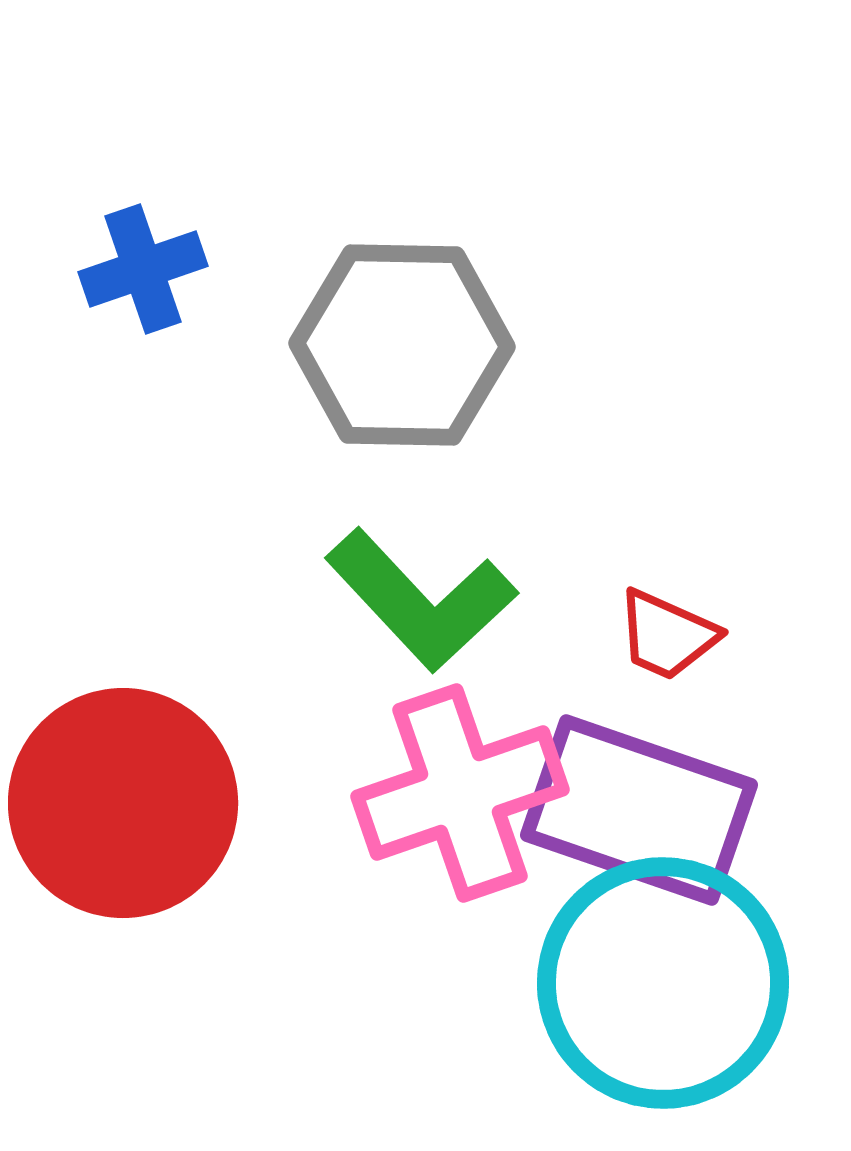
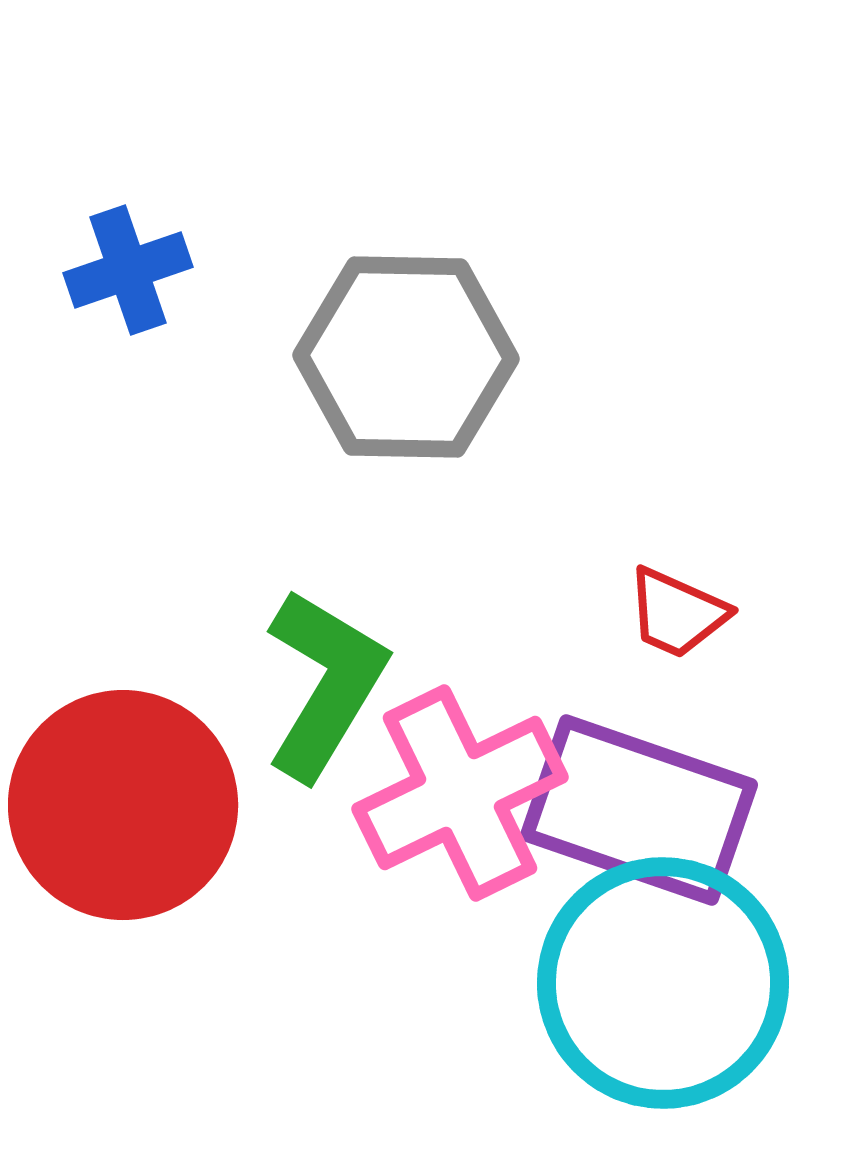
blue cross: moved 15 px left, 1 px down
gray hexagon: moved 4 px right, 12 px down
green L-shape: moved 96 px left, 84 px down; rotated 106 degrees counterclockwise
red trapezoid: moved 10 px right, 22 px up
pink cross: rotated 7 degrees counterclockwise
red circle: moved 2 px down
